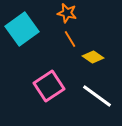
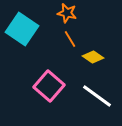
cyan square: rotated 20 degrees counterclockwise
pink square: rotated 16 degrees counterclockwise
